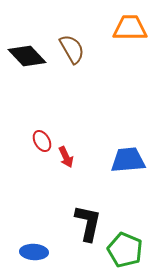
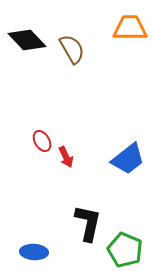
black diamond: moved 16 px up
blue trapezoid: moved 1 px up; rotated 147 degrees clockwise
